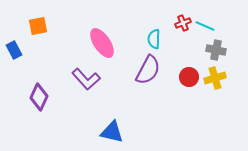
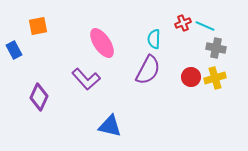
gray cross: moved 2 px up
red circle: moved 2 px right
blue triangle: moved 2 px left, 6 px up
